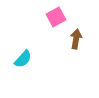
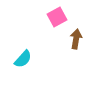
pink square: moved 1 px right
